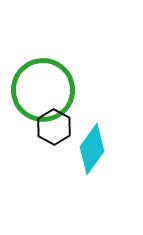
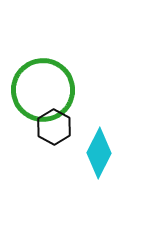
cyan diamond: moved 7 px right, 4 px down; rotated 9 degrees counterclockwise
